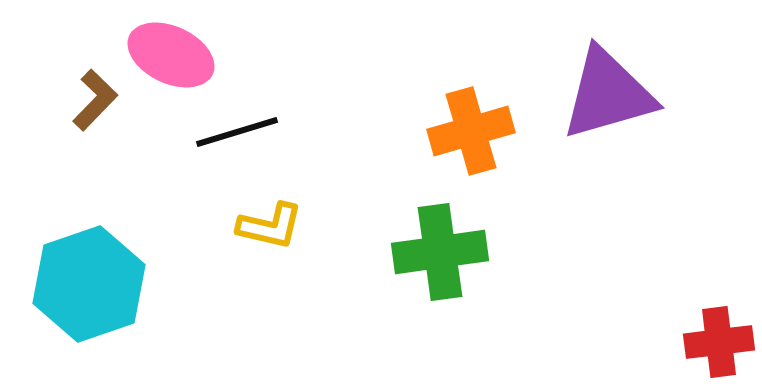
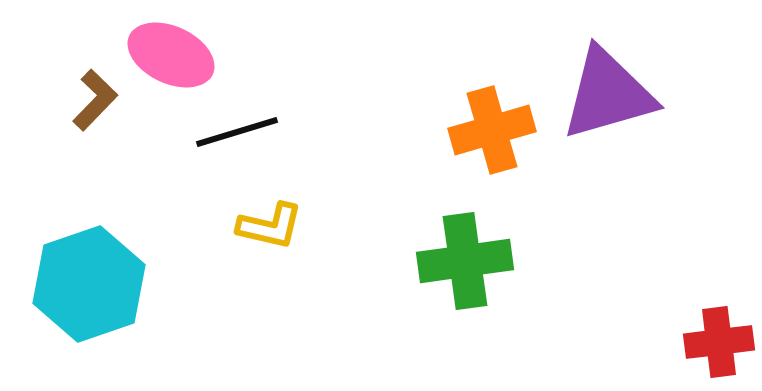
orange cross: moved 21 px right, 1 px up
green cross: moved 25 px right, 9 px down
